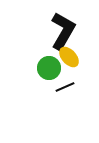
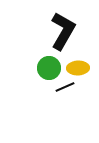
yellow ellipse: moved 9 px right, 11 px down; rotated 50 degrees counterclockwise
